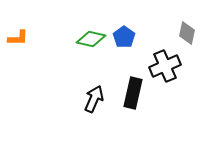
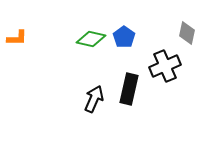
orange L-shape: moved 1 px left
black rectangle: moved 4 px left, 4 px up
